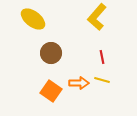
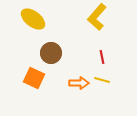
orange square: moved 17 px left, 13 px up; rotated 10 degrees counterclockwise
